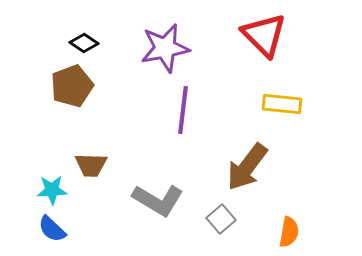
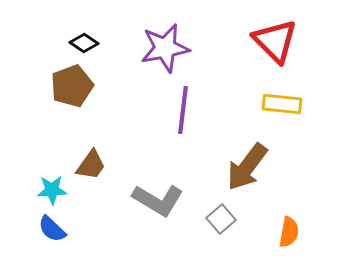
red triangle: moved 11 px right, 6 px down
brown trapezoid: rotated 56 degrees counterclockwise
